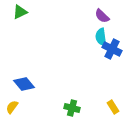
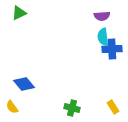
green triangle: moved 1 px left, 1 px down
purple semicircle: rotated 49 degrees counterclockwise
cyan semicircle: moved 2 px right
blue cross: rotated 30 degrees counterclockwise
yellow semicircle: rotated 72 degrees counterclockwise
